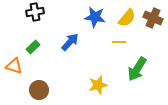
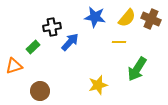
black cross: moved 17 px right, 15 px down
brown cross: moved 2 px left, 1 px down
orange triangle: rotated 36 degrees counterclockwise
brown circle: moved 1 px right, 1 px down
